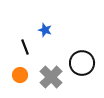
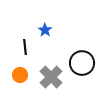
blue star: rotated 16 degrees clockwise
black line: rotated 14 degrees clockwise
